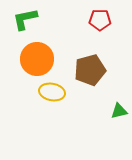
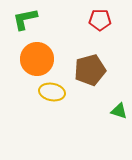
green triangle: rotated 30 degrees clockwise
